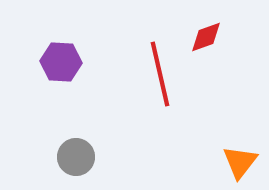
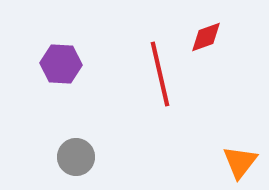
purple hexagon: moved 2 px down
